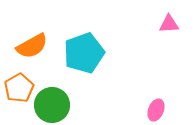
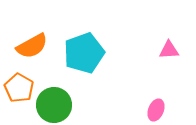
pink triangle: moved 26 px down
orange pentagon: rotated 12 degrees counterclockwise
green circle: moved 2 px right
